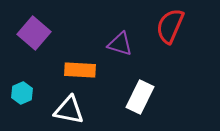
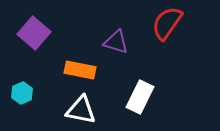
red semicircle: moved 3 px left, 3 px up; rotated 12 degrees clockwise
purple triangle: moved 4 px left, 2 px up
orange rectangle: rotated 8 degrees clockwise
white triangle: moved 12 px right
